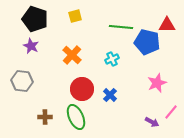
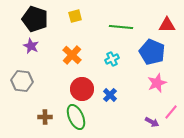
blue pentagon: moved 5 px right, 10 px down; rotated 10 degrees clockwise
